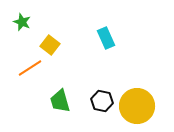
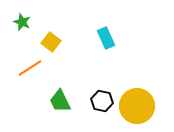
yellow square: moved 1 px right, 3 px up
green trapezoid: rotated 10 degrees counterclockwise
